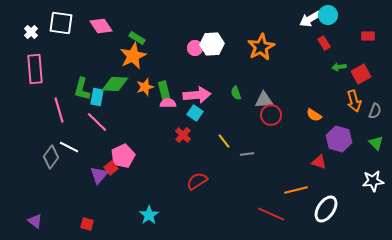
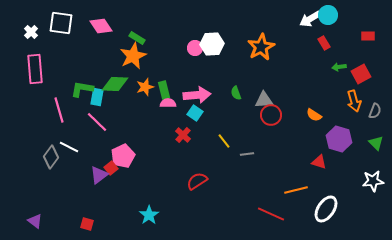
green L-shape at (82, 89): rotated 85 degrees clockwise
purple triangle at (99, 175): rotated 12 degrees clockwise
